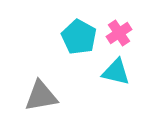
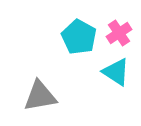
cyan triangle: rotated 20 degrees clockwise
gray triangle: moved 1 px left
